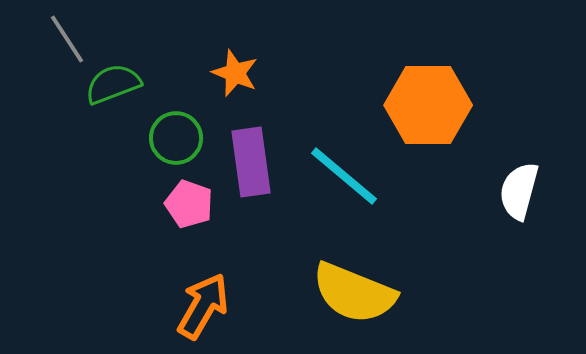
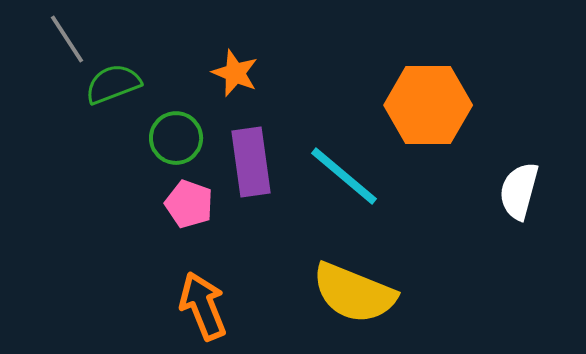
orange arrow: rotated 52 degrees counterclockwise
